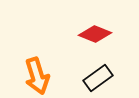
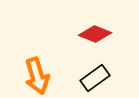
black rectangle: moved 3 px left
